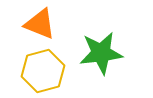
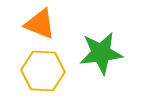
yellow hexagon: rotated 18 degrees clockwise
